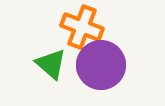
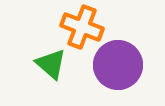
purple circle: moved 17 px right
